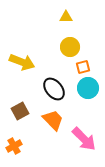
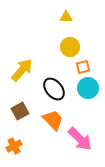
yellow arrow: moved 8 px down; rotated 70 degrees counterclockwise
pink arrow: moved 4 px left
